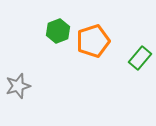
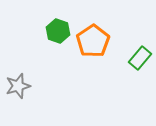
green hexagon: rotated 20 degrees counterclockwise
orange pentagon: rotated 16 degrees counterclockwise
